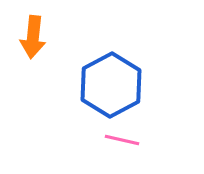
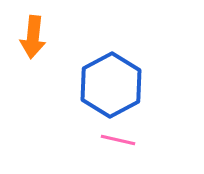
pink line: moved 4 px left
